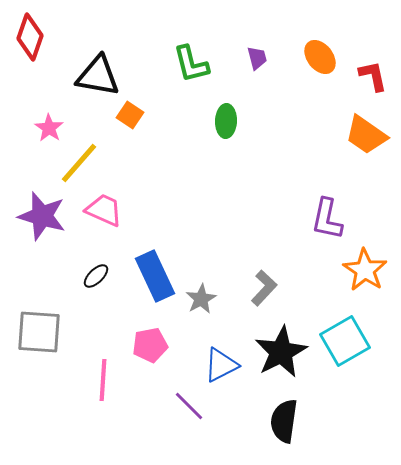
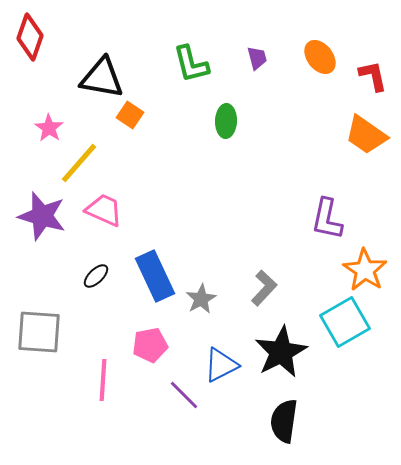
black triangle: moved 4 px right, 2 px down
cyan square: moved 19 px up
purple line: moved 5 px left, 11 px up
